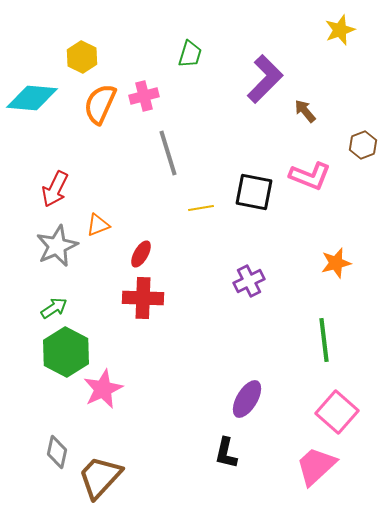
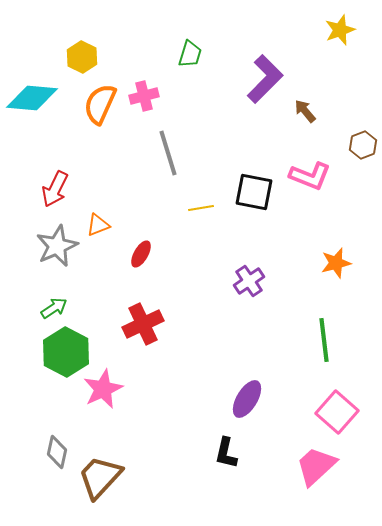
purple cross: rotated 8 degrees counterclockwise
red cross: moved 26 px down; rotated 27 degrees counterclockwise
